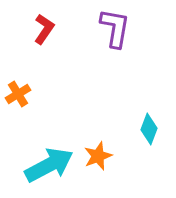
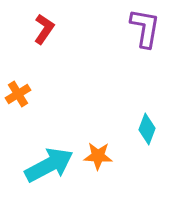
purple L-shape: moved 30 px right
cyan diamond: moved 2 px left
orange star: rotated 24 degrees clockwise
